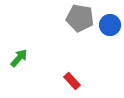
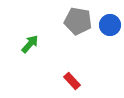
gray pentagon: moved 2 px left, 3 px down
green arrow: moved 11 px right, 14 px up
